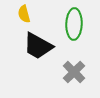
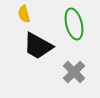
green ellipse: rotated 16 degrees counterclockwise
